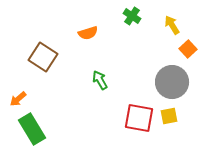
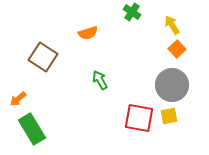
green cross: moved 4 px up
orange square: moved 11 px left
gray circle: moved 3 px down
